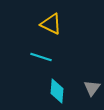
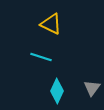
cyan diamond: rotated 20 degrees clockwise
